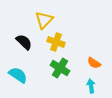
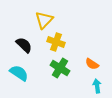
black semicircle: moved 3 px down
orange semicircle: moved 2 px left, 1 px down
cyan semicircle: moved 1 px right, 2 px up
cyan arrow: moved 6 px right
